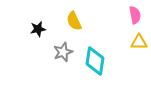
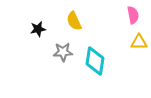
pink semicircle: moved 2 px left
gray star: rotated 18 degrees clockwise
